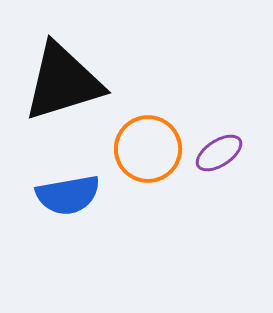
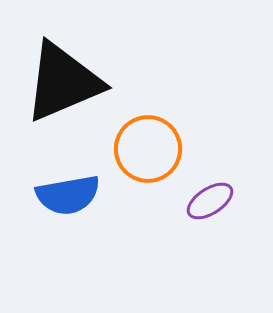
black triangle: rotated 6 degrees counterclockwise
purple ellipse: moved 9 px left, 48 px down
